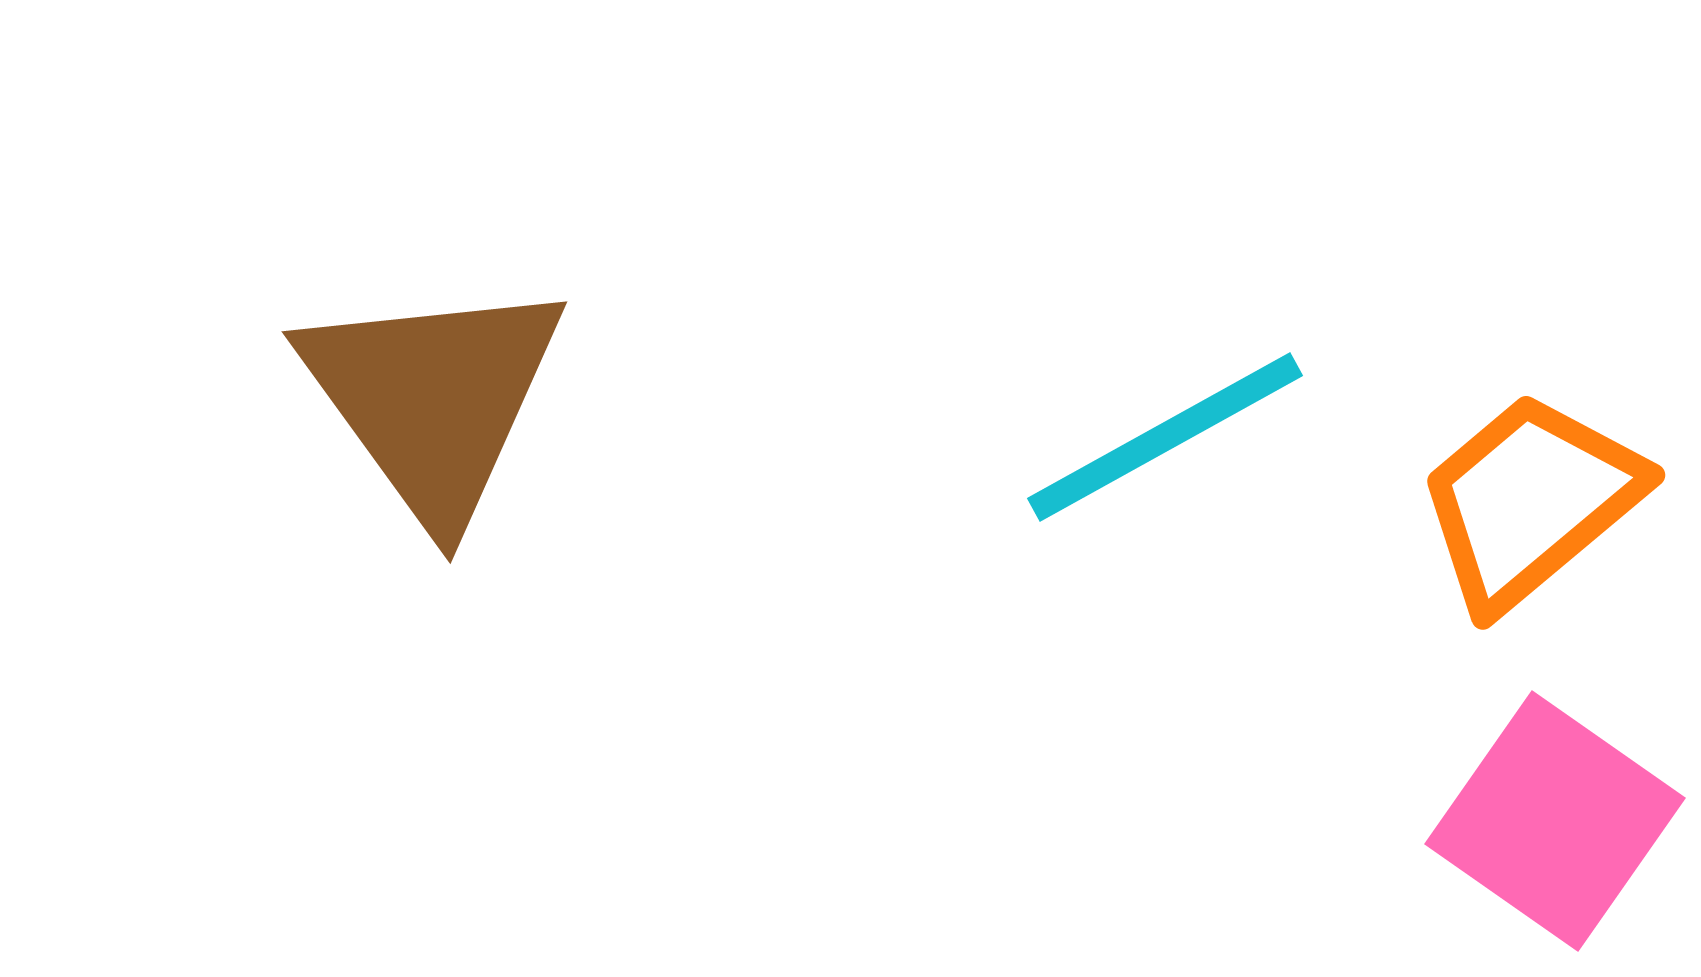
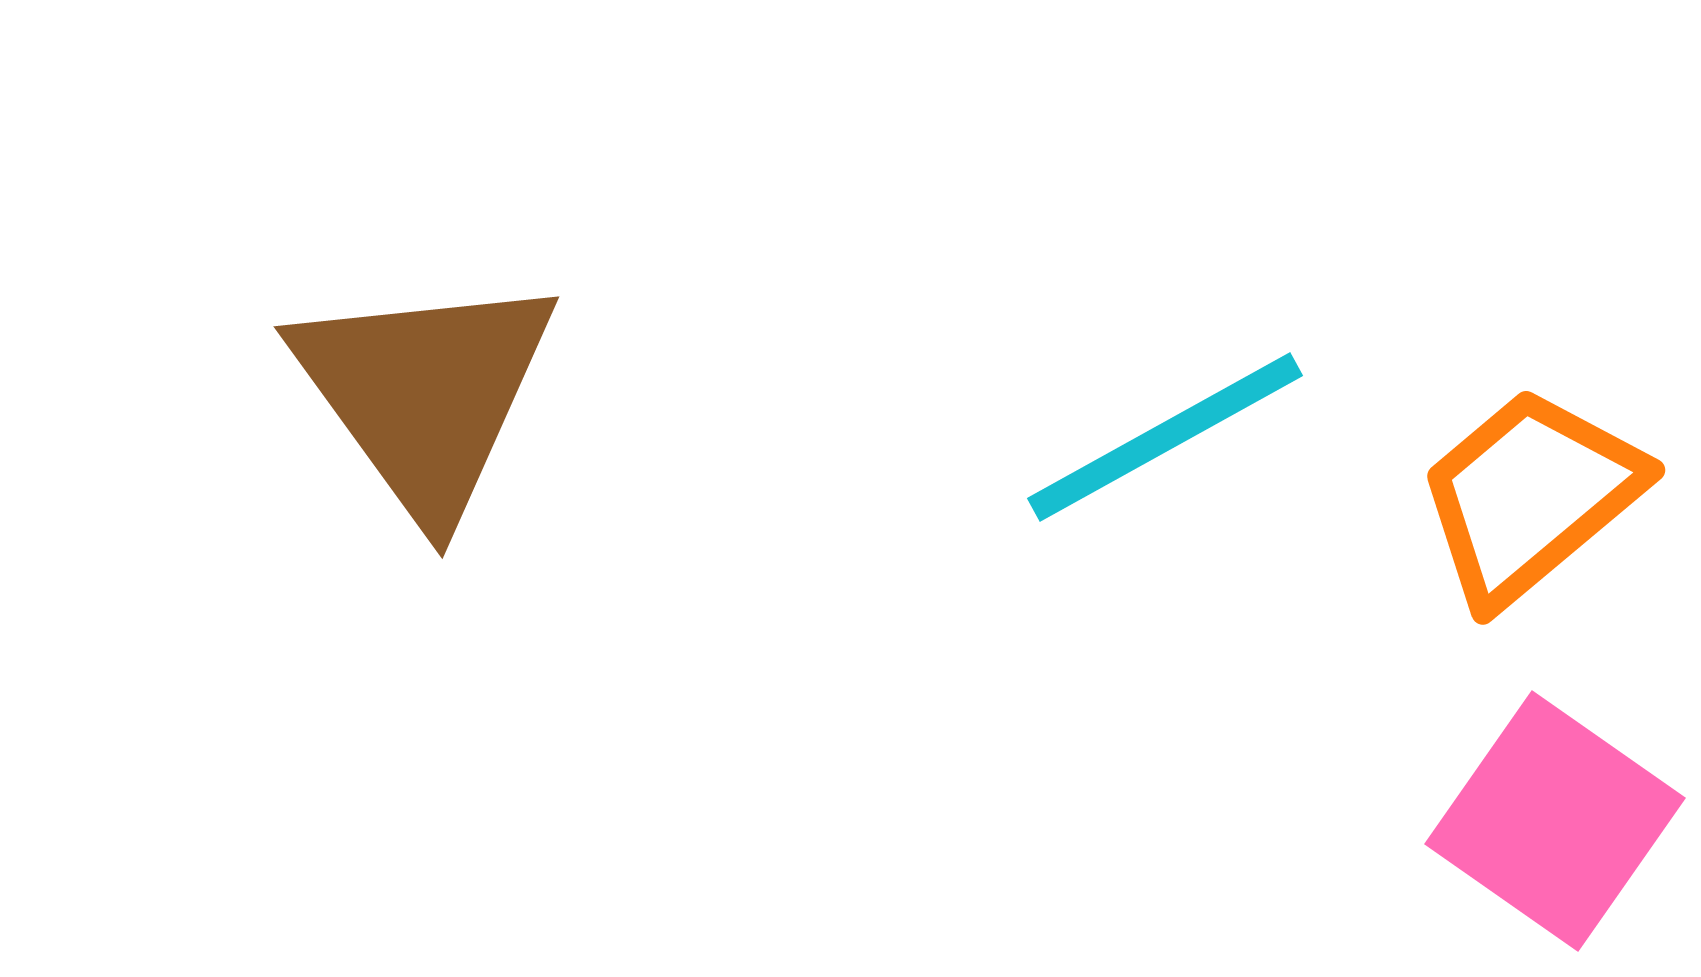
brown triangle: moved 8 px left, 5 px up
orange trapezoid: moved 5 px up
